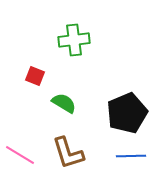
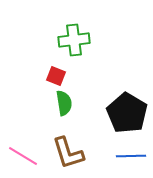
red square: moved 21 px right
green semicircle: rotated 50 degrees clockwise
black pentagon: rotated 18 degrees counterclockwise
pink line: moved 3 px right, 1 px down
